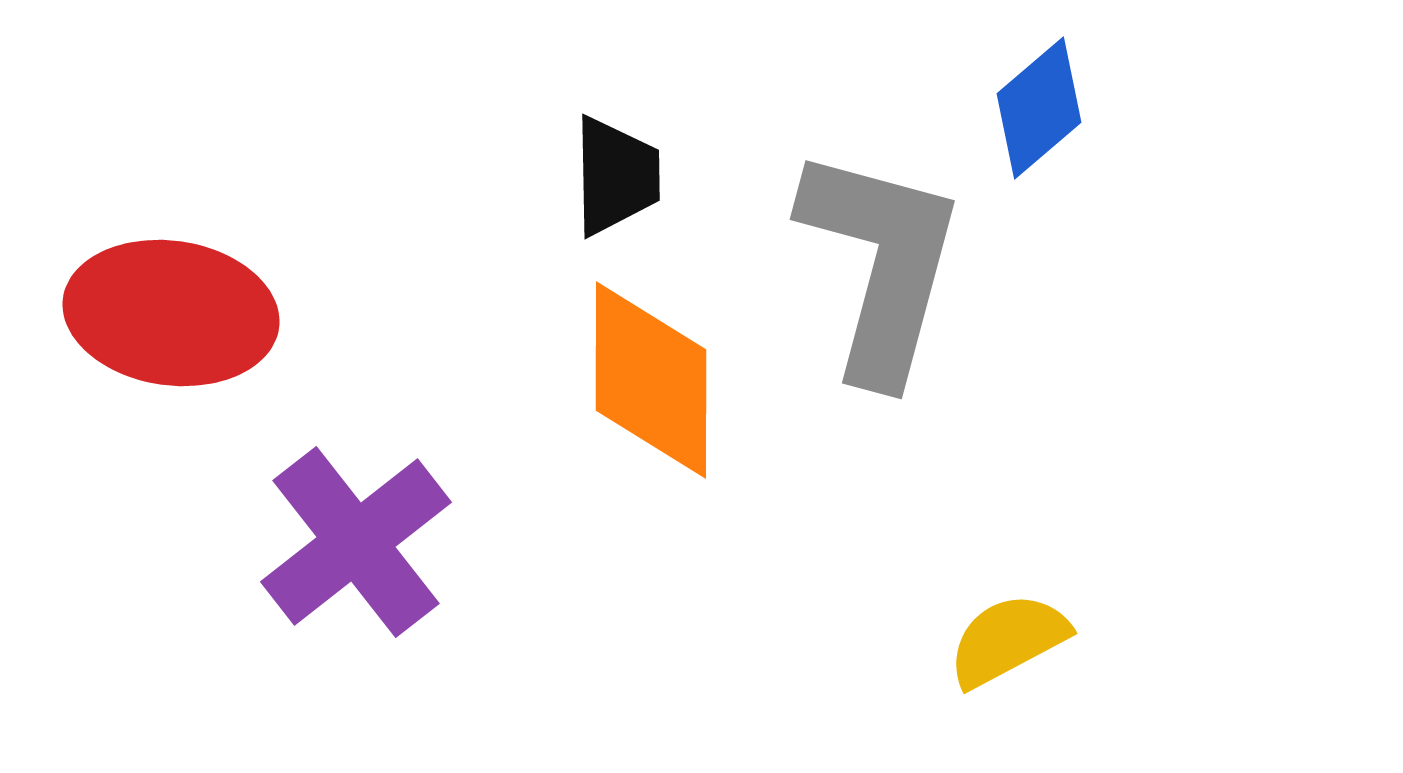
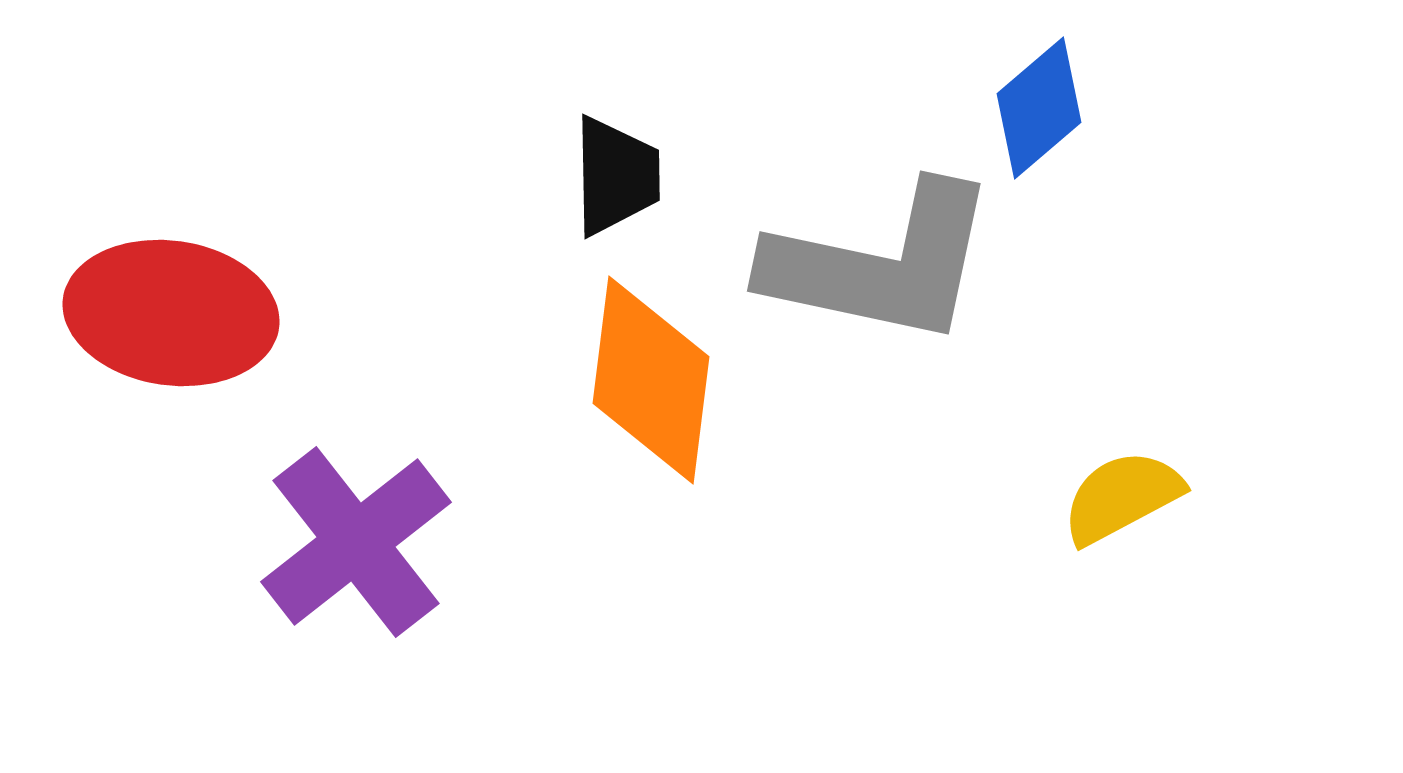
gray L-shape: rotated 87 degrees clockwise
orange diamond: rotated 7 degrees clockwise
yellow semicircle: moved 114 px right, 143 px up
